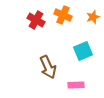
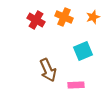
orange cross: moved 1 px right, 2 px down
brown arrow: moved 3 px down
